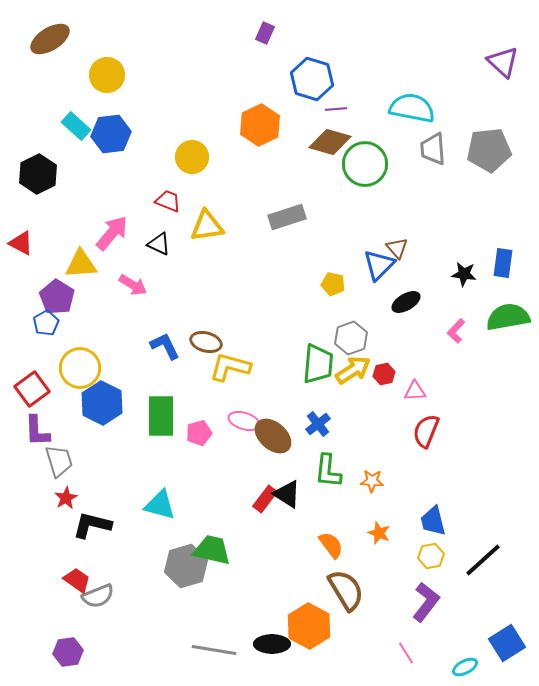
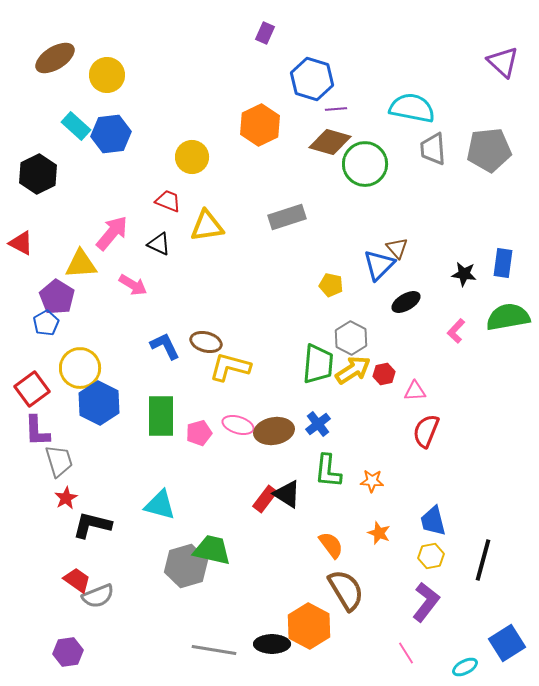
brown ellipse at (50, 39): moved 5 px right, 19 px down
yellow pentagon at (333, 284): moved 2 px left, 1 px down
gray hexagon at (351, 338): rotated 12 degrees counterclockwise
blue hexagon at (102, 403): moved 3 px left
pink ellipse at (244, 421): moved 6 px left, 4 px down
brown ellipse at (273, 436): moved 1 px right, 5 px up; rotated 51 degrees counterclockwise
black line at (483, 560): rotated 33 degrees counterclockwise
